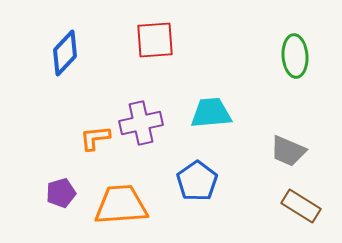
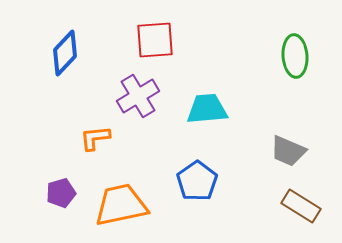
cyan trapezoid: moved 4 px left, 4 px up
purple cross: moved 3 px left, 27 px up; rotated 18 degrees counterclockwise
orange trapezoid: rotated 8 degrees counterclockwise
